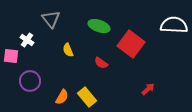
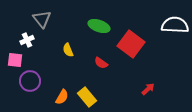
gray triangle: moved 9 px left
white semicircle: moved 1 px right
white cross: rotated 32 degrees clockwise
pink square: moved 4 px right, 4 px down
